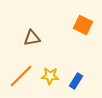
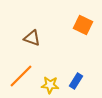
brown triangle: rotated 30 degrees clockwise
yellow star: moved 9 px down
